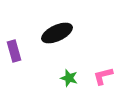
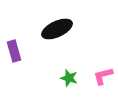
black ellipse: moved 4 px up
